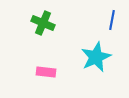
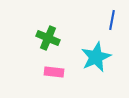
green cross: moved 5 px right, 15 px down
pink rectangle: moved 8 px right
